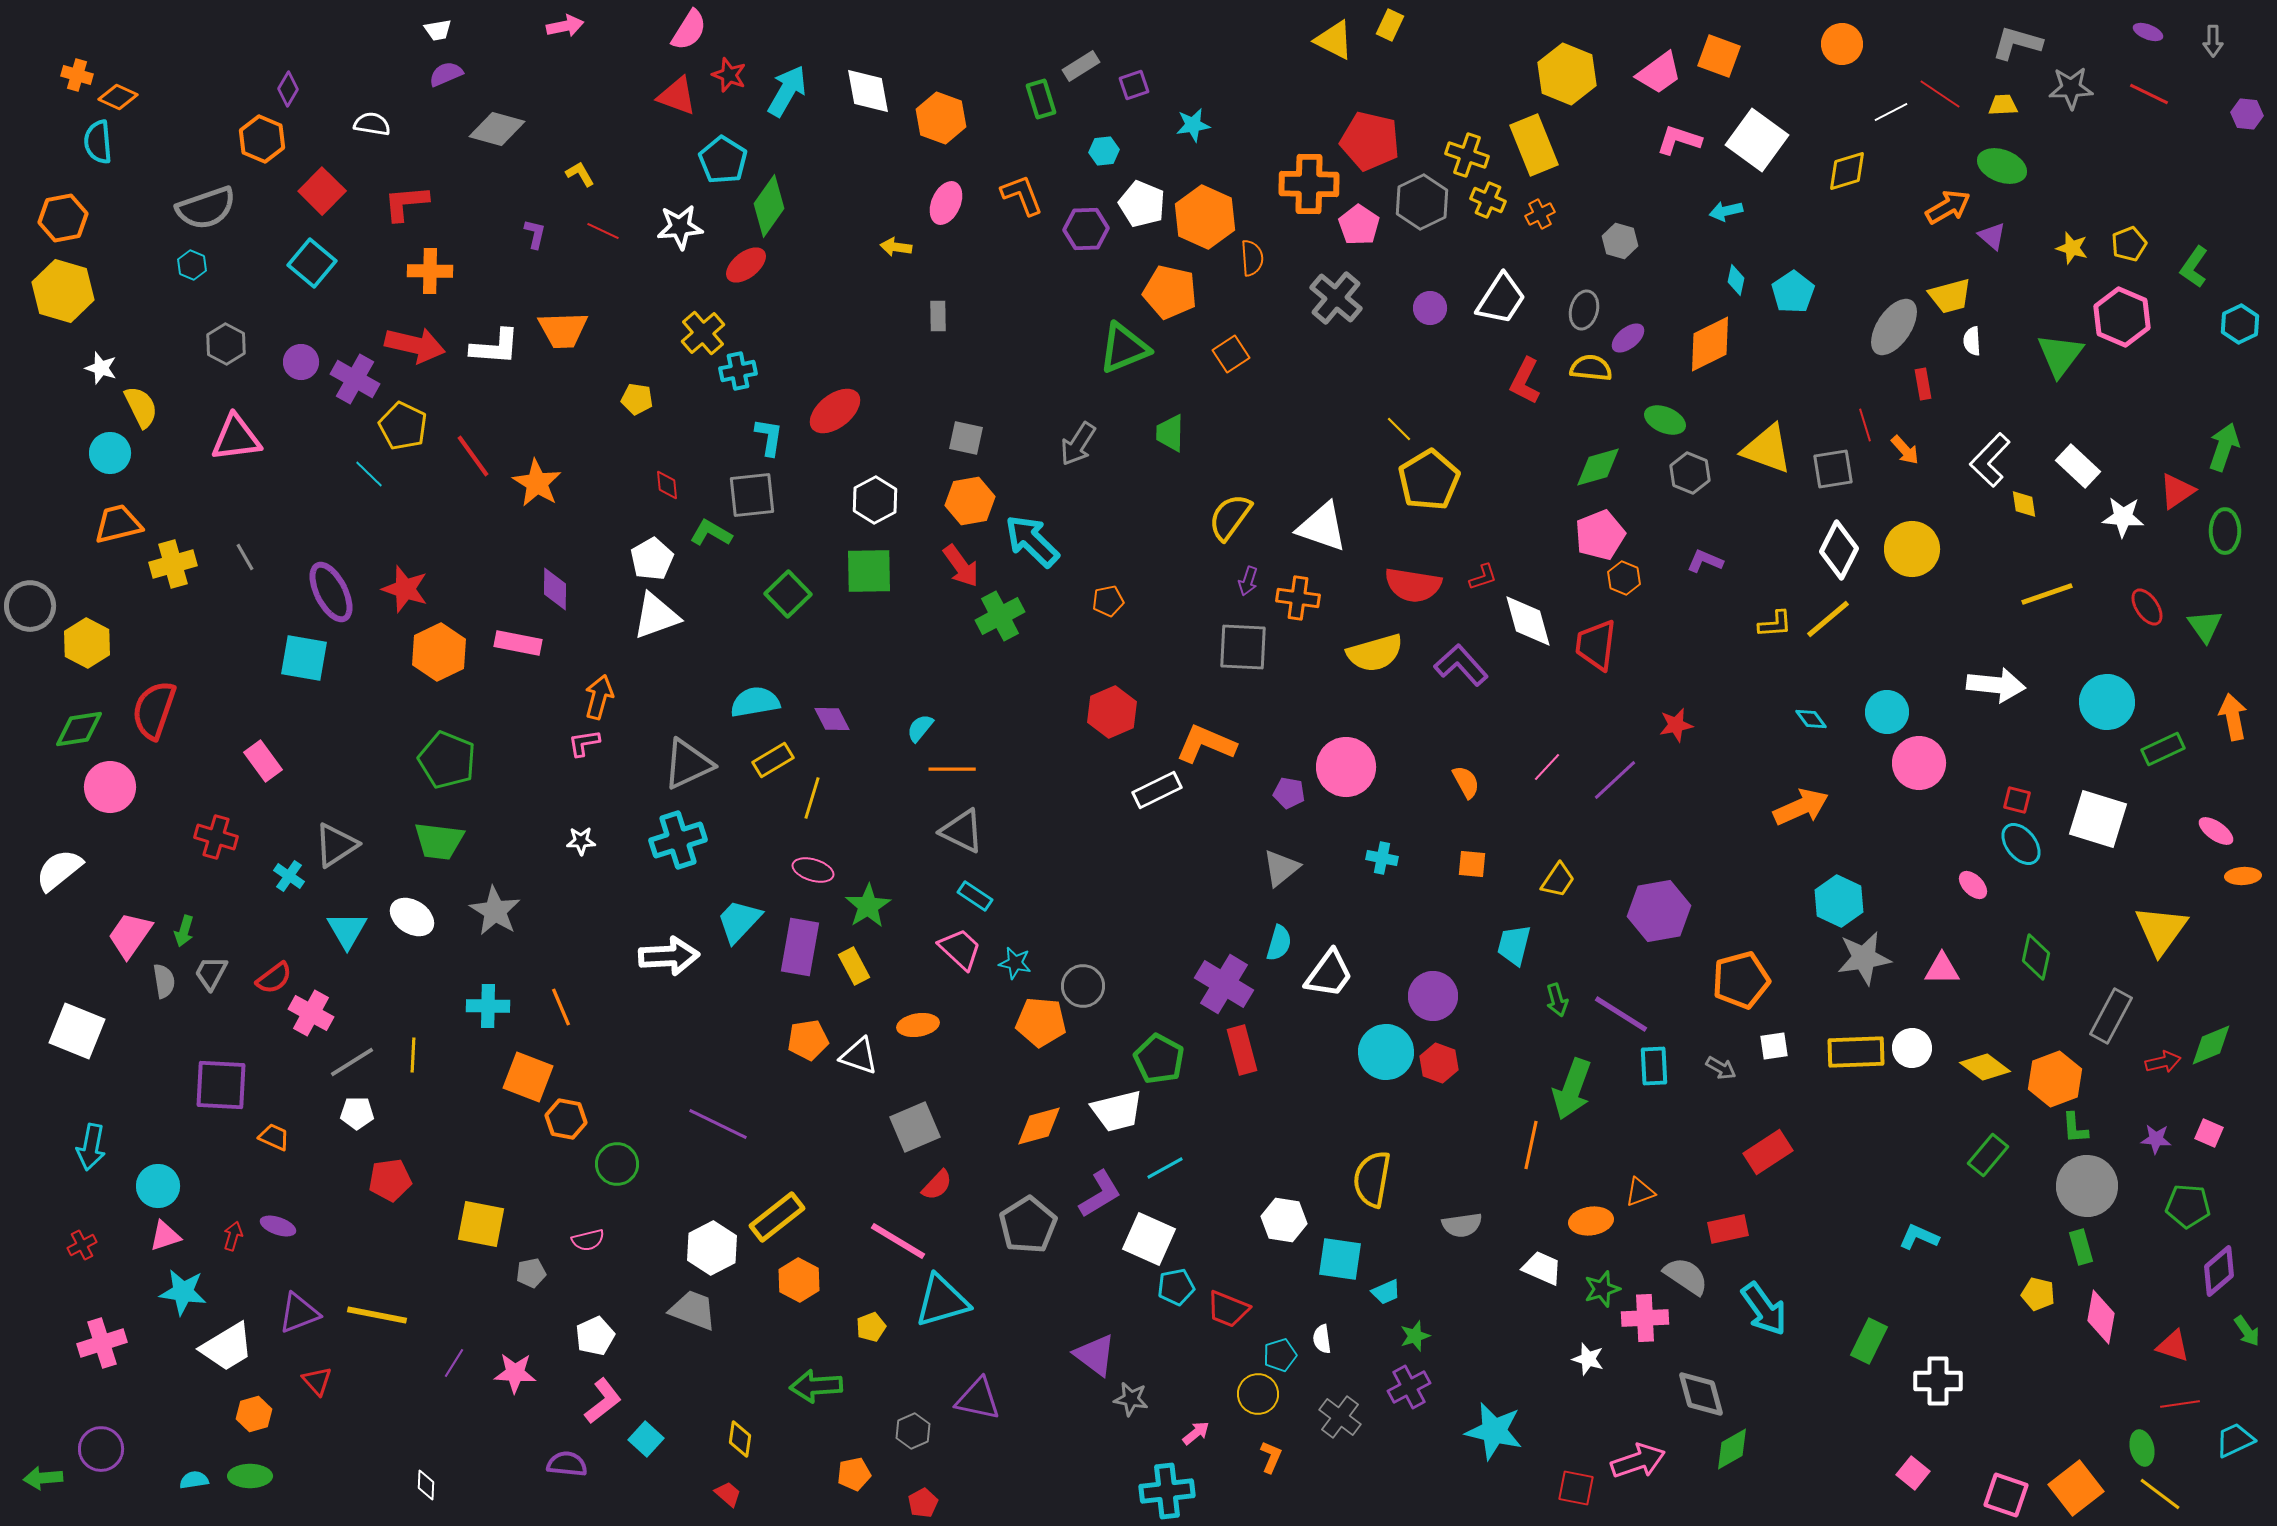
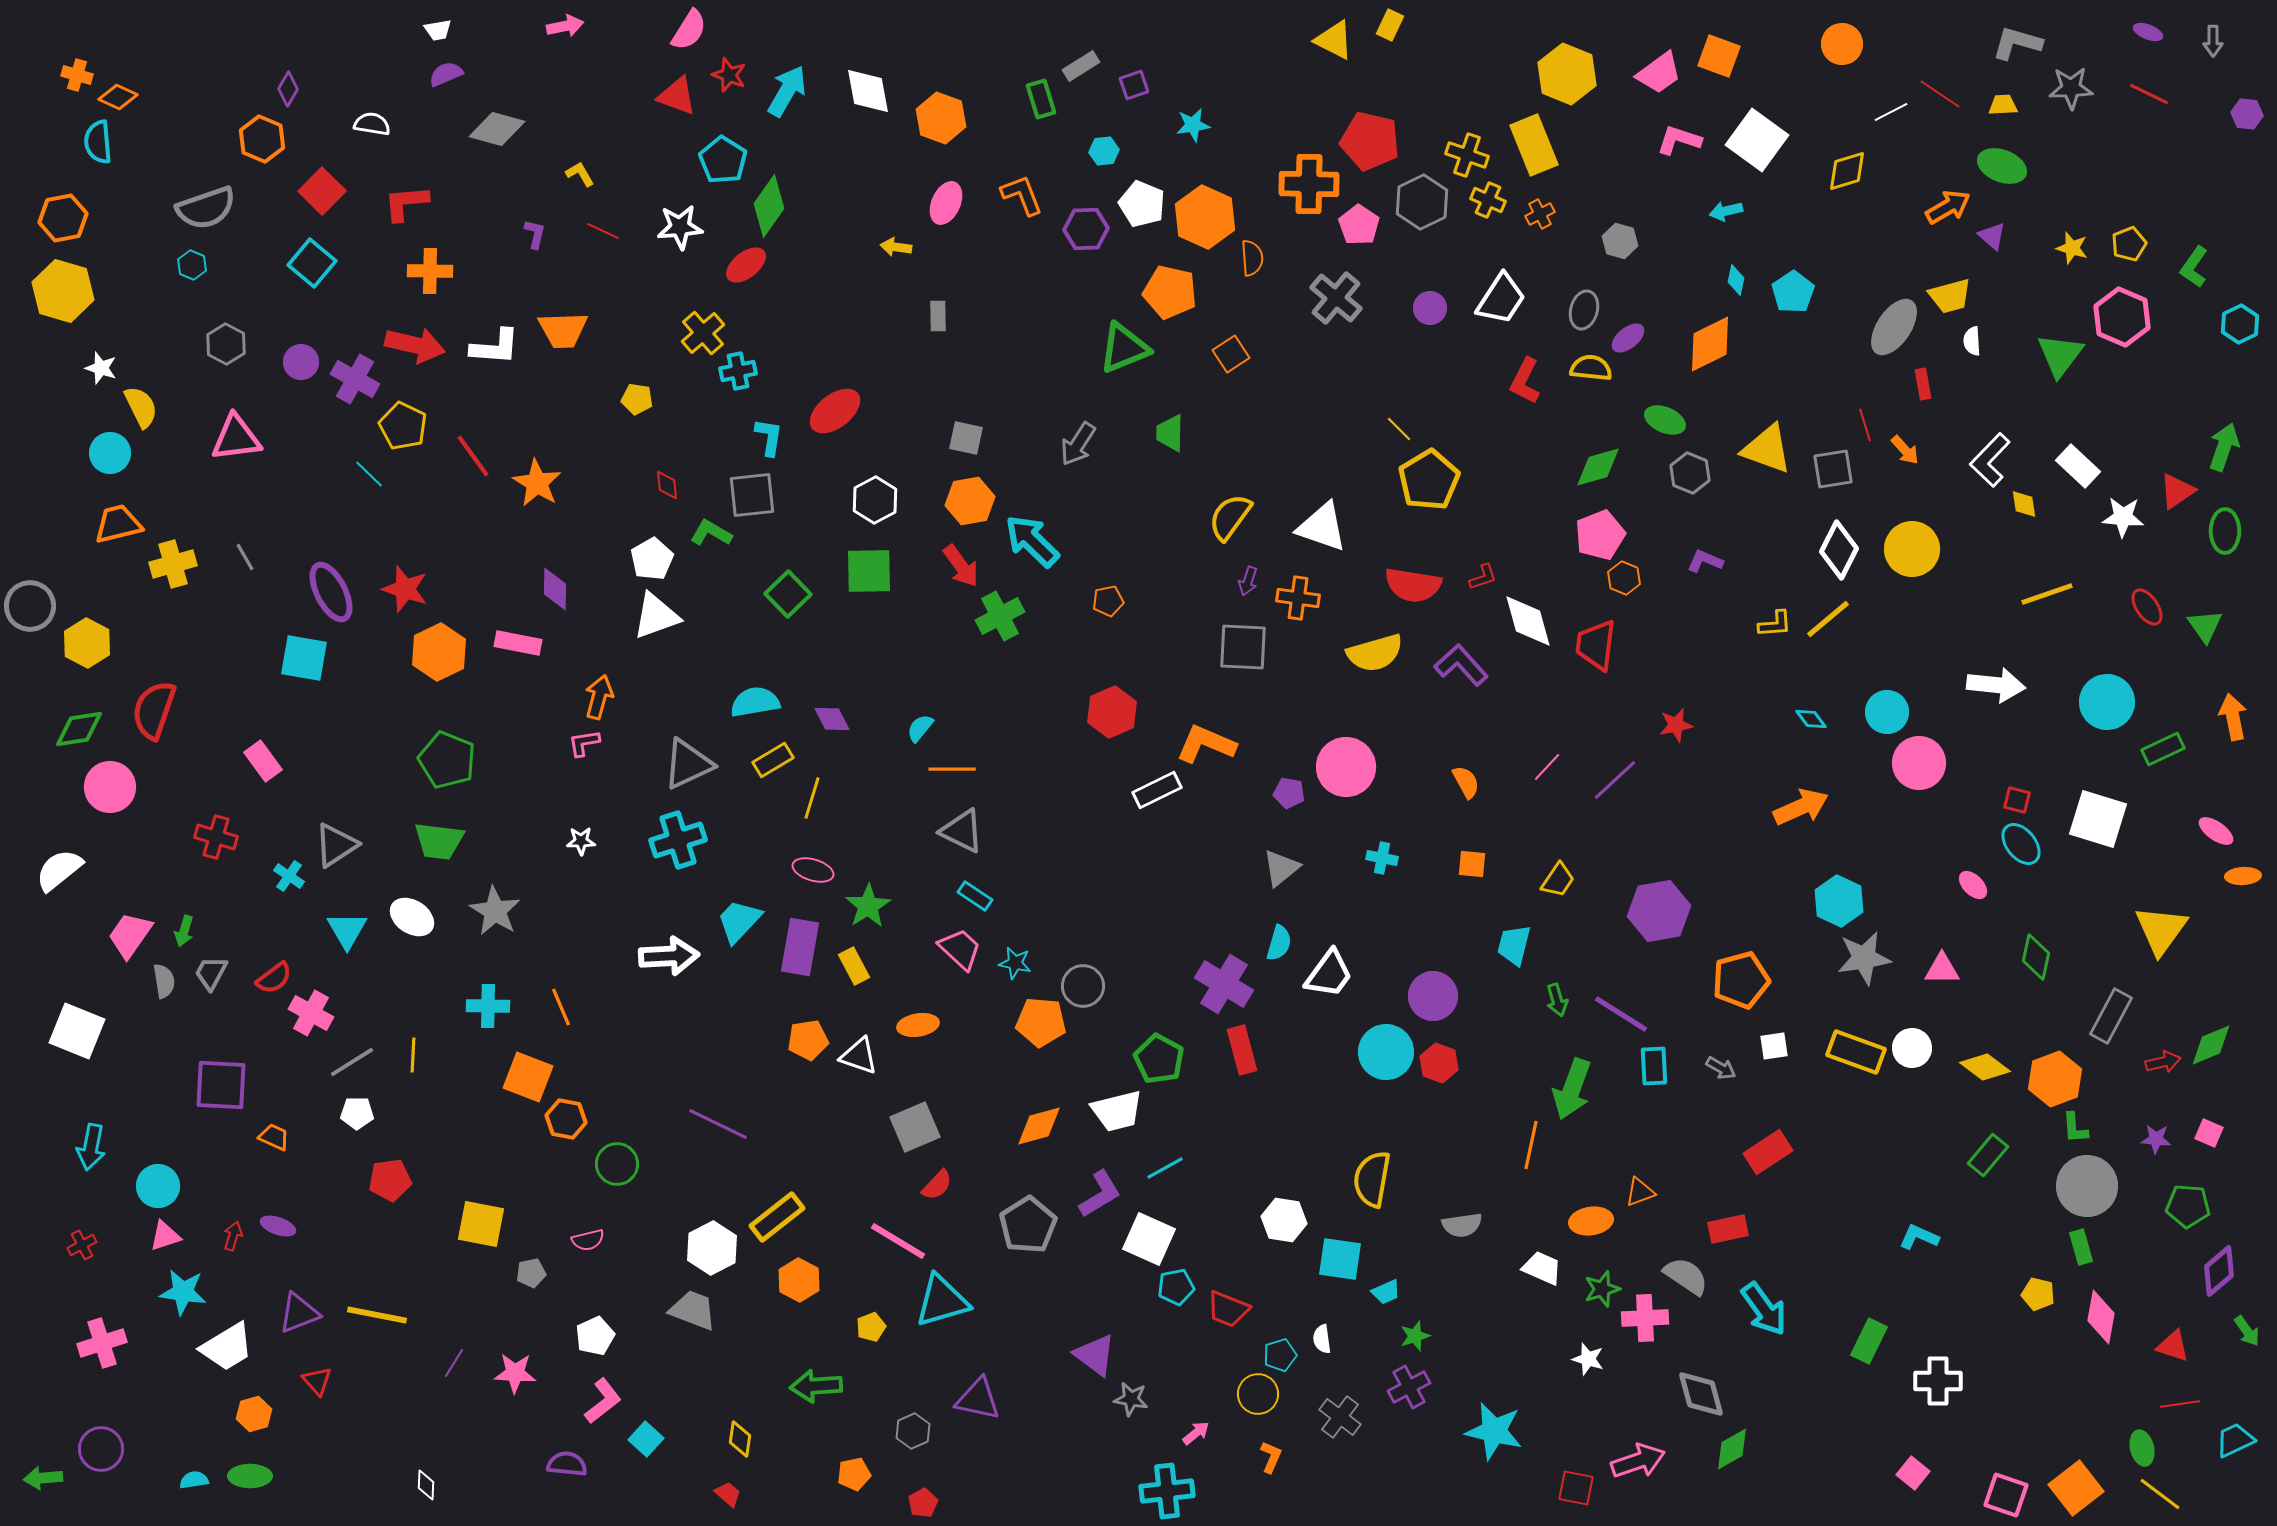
yellow rectangle at (1856, 1052): rotated 22 degrees clockwise
